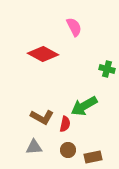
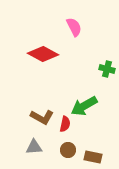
brown rectangle: rotated 24 degrees clockwise
